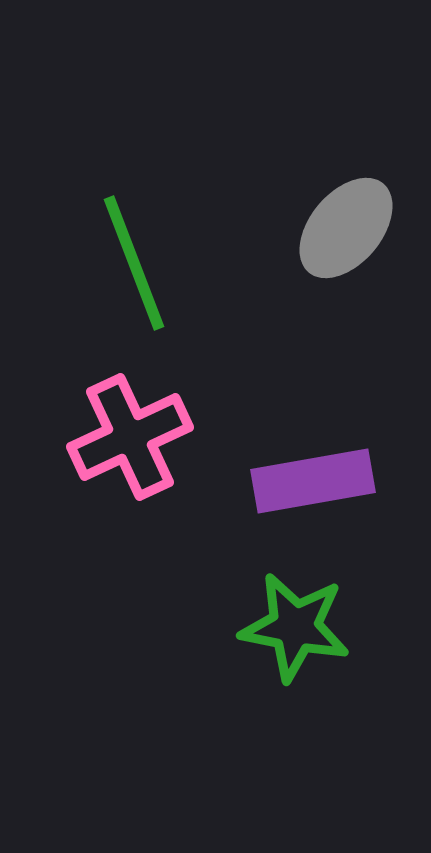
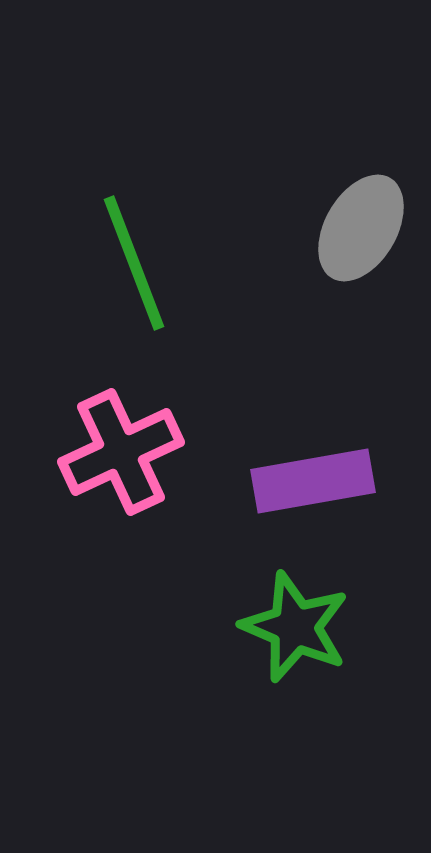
gray ellipse: moved 15 px right; rotated 10 degrees counterclockwise
pink cross: moved 9 px left, 15 px down
green star: rotated 12 degrees clockwise
